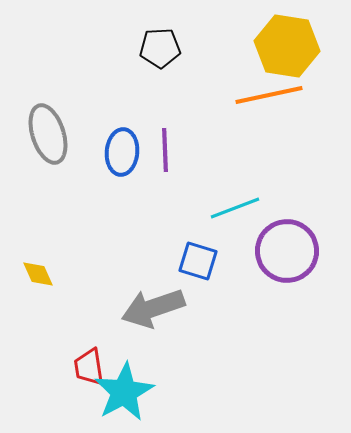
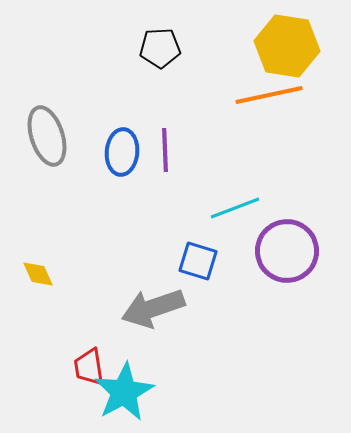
gray ellipse: moved 1 px left, 2 px down
